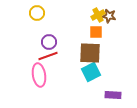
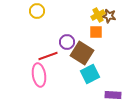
yellow circle: moved 2 px up
purple circle: moved 18 px right
brown square: moved 8 px left; rotated 30 degrees clockwise
cyan square: moved 1 px left, 2 px down
